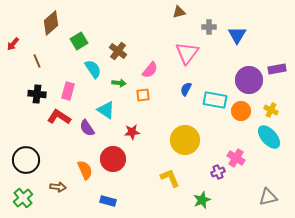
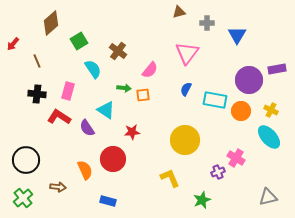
gray cross: moved 2 px left, 4 px up
green arrow: moved 5 px right, 5 px down
